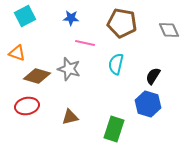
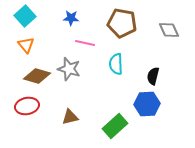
cyan square: rotated 15 degrees counterclockwise
orange triangle: moved 9 px right, 8 px up; rotated 30 degrees clockwise
cyan semicircle: rotated 15 degrees counterclockwise
black semicircle: rotated 18 degrees counterclockwise
blue hexagon: moved 1 px left; rotated 20 degrees counterclockwise
green rectangle: moved 1 px right, 3 px up; rotated 30 degrees clockwise
